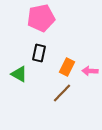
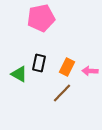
black rectangle: moved 10 px down
